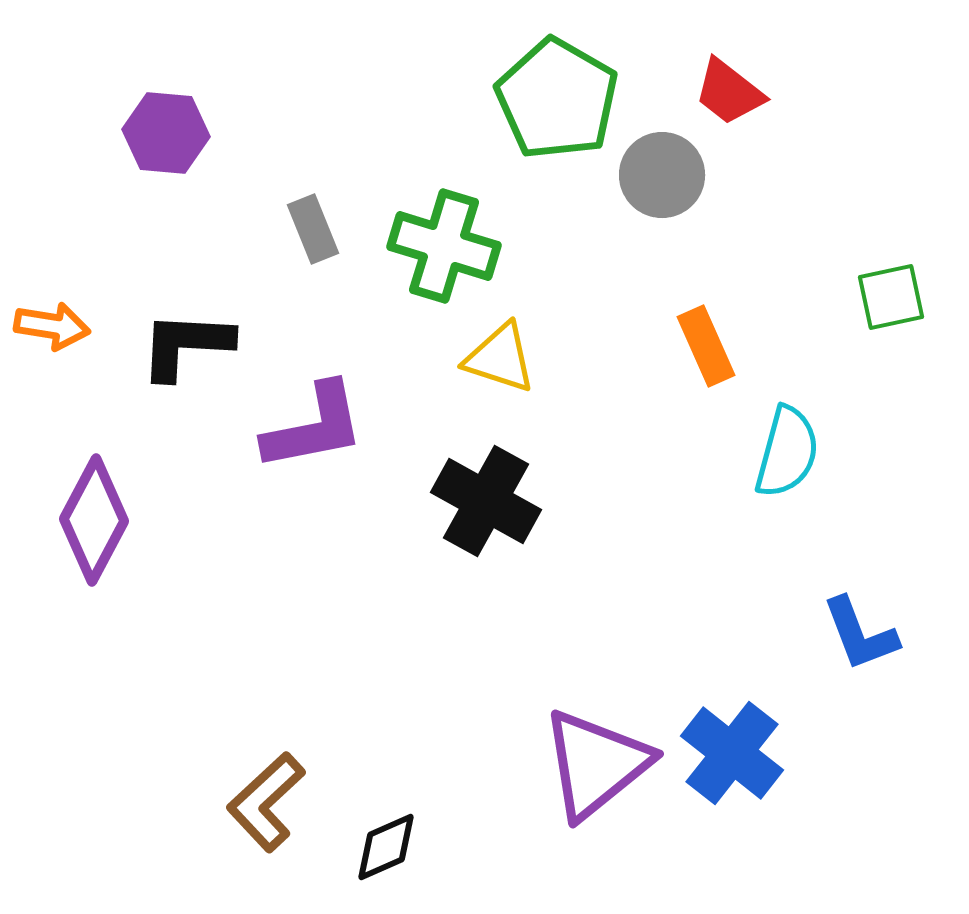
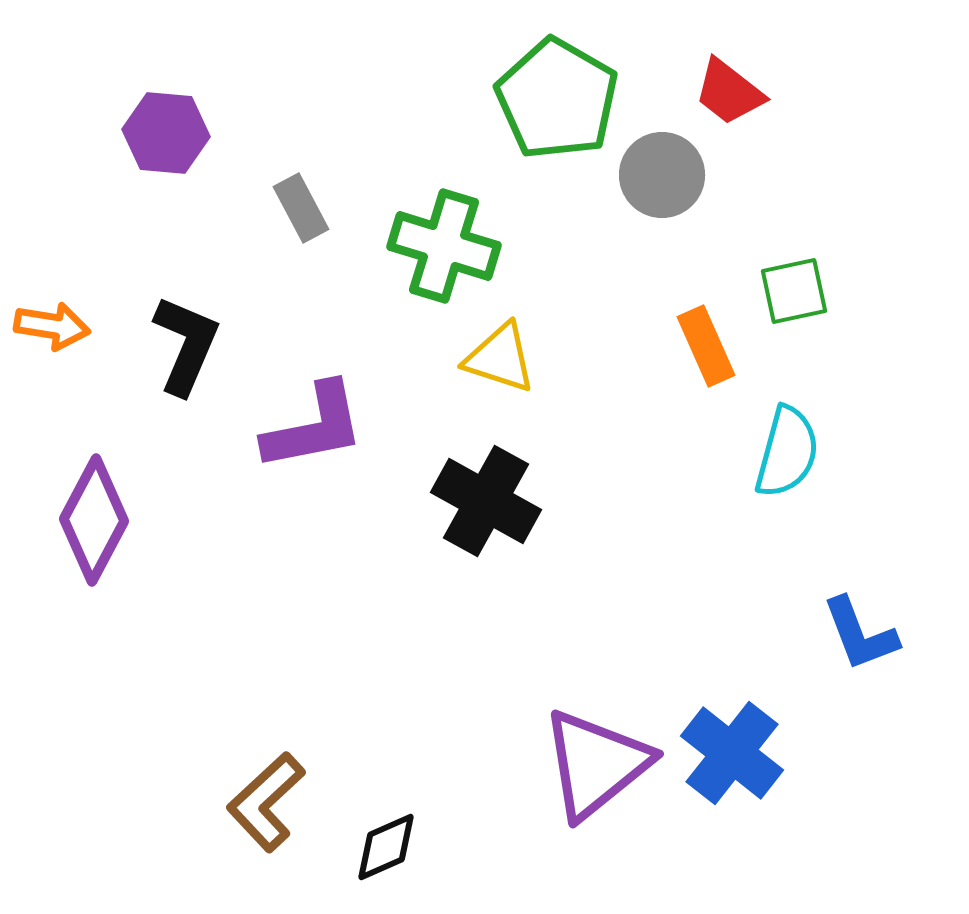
gray rectangle: moved 12 px left, 21 px up; rotated 6 degrees counterclockwise
green square: moved 97 px left, 6 px up
black L-shape: rotated 110 degrees clockwise
